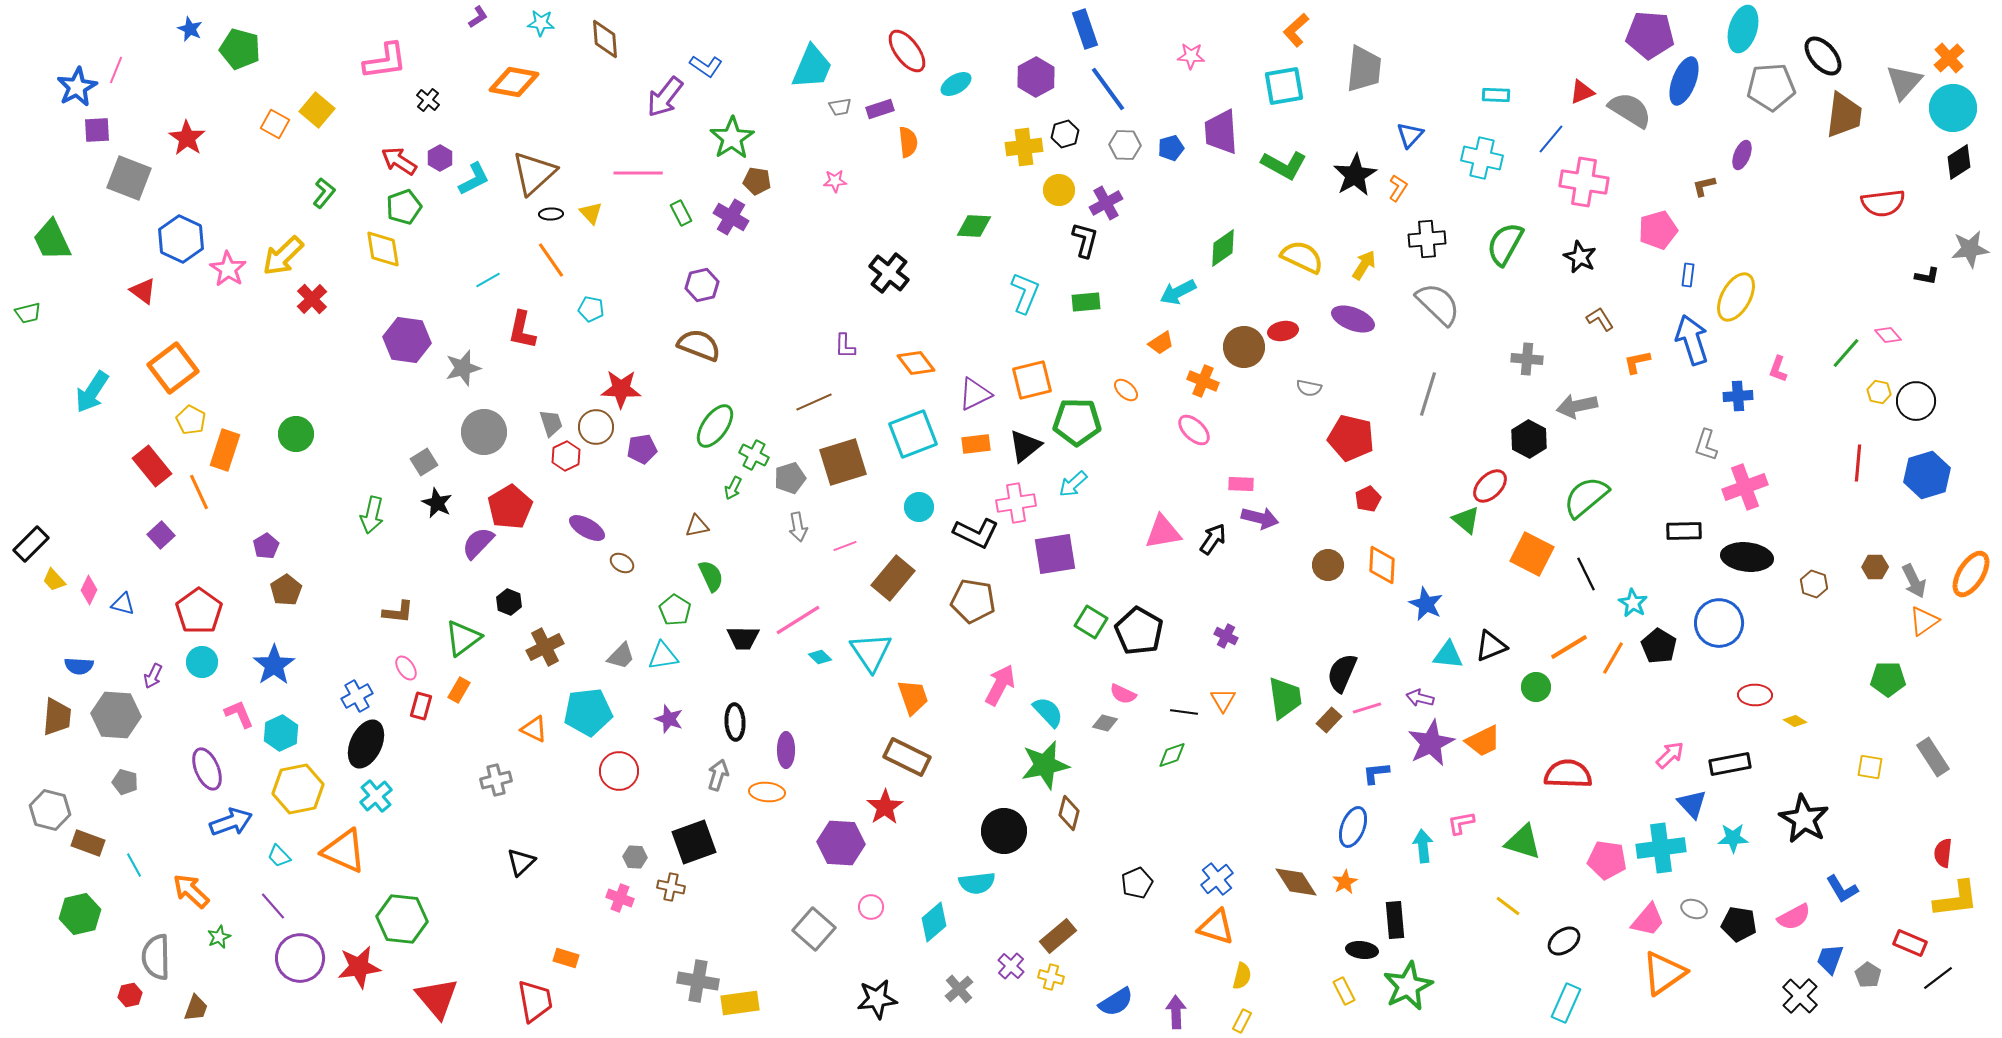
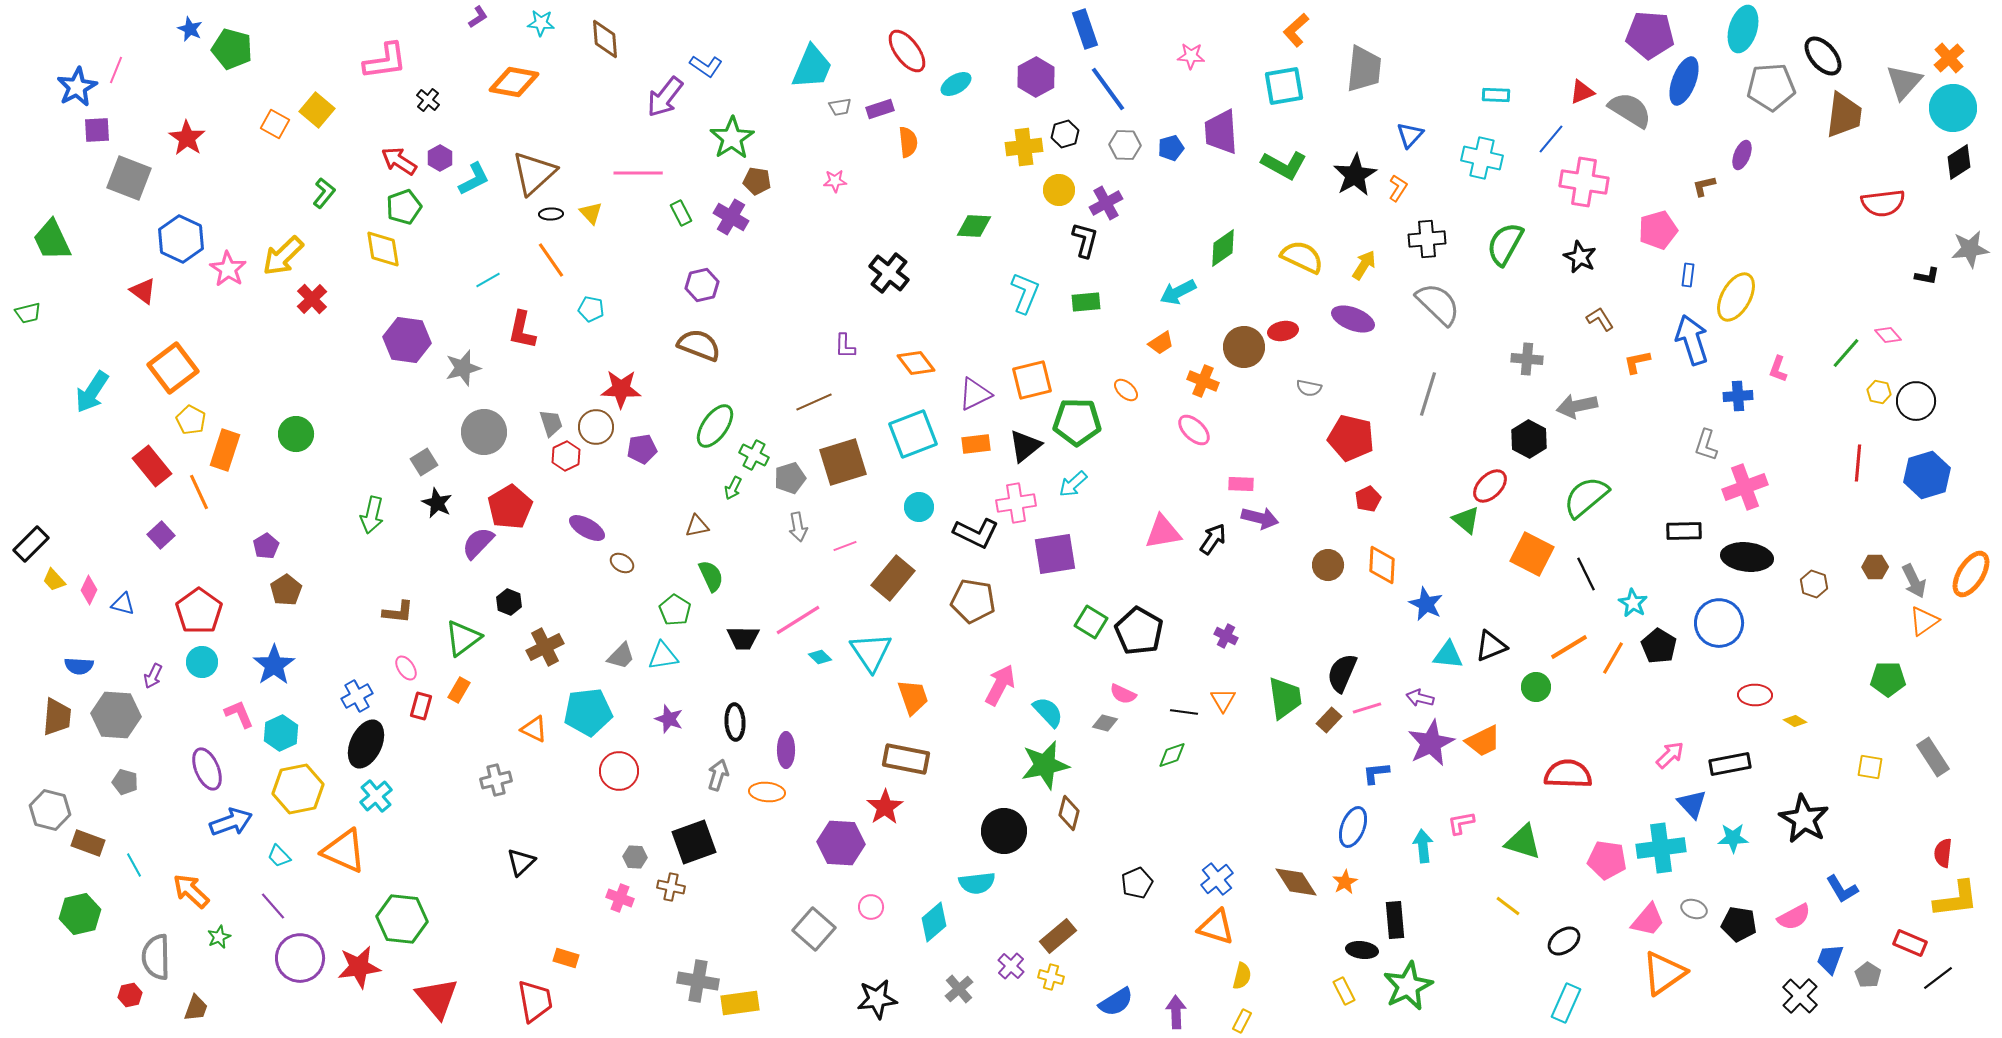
green pentagon at (240, 49): moved 8 px left
brown rectangle at (907, 757): moved 1 px left, 2 px down; rotated 15 degrees counterclockwise
